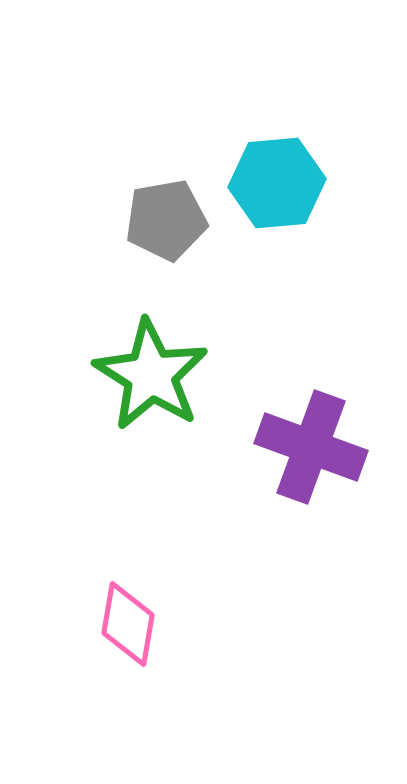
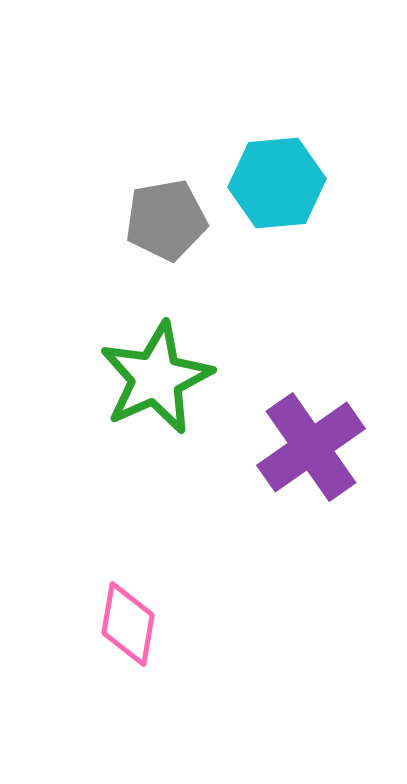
green star: moved 5 px right, 3 px down; rotated 16 degrees clockwise
purple cross: rotated 35 degrees clockwise
